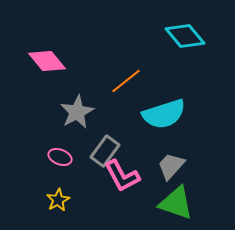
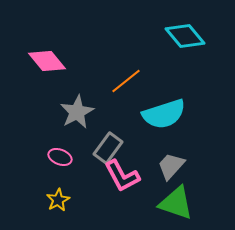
gray rectangle: moved 3 px right, 3 px up
